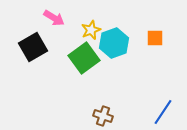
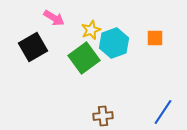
brown cross: rotated 24 degrees counterclockwise
